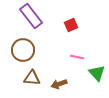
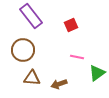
green triangle: rotated 36 degrees clockwise
